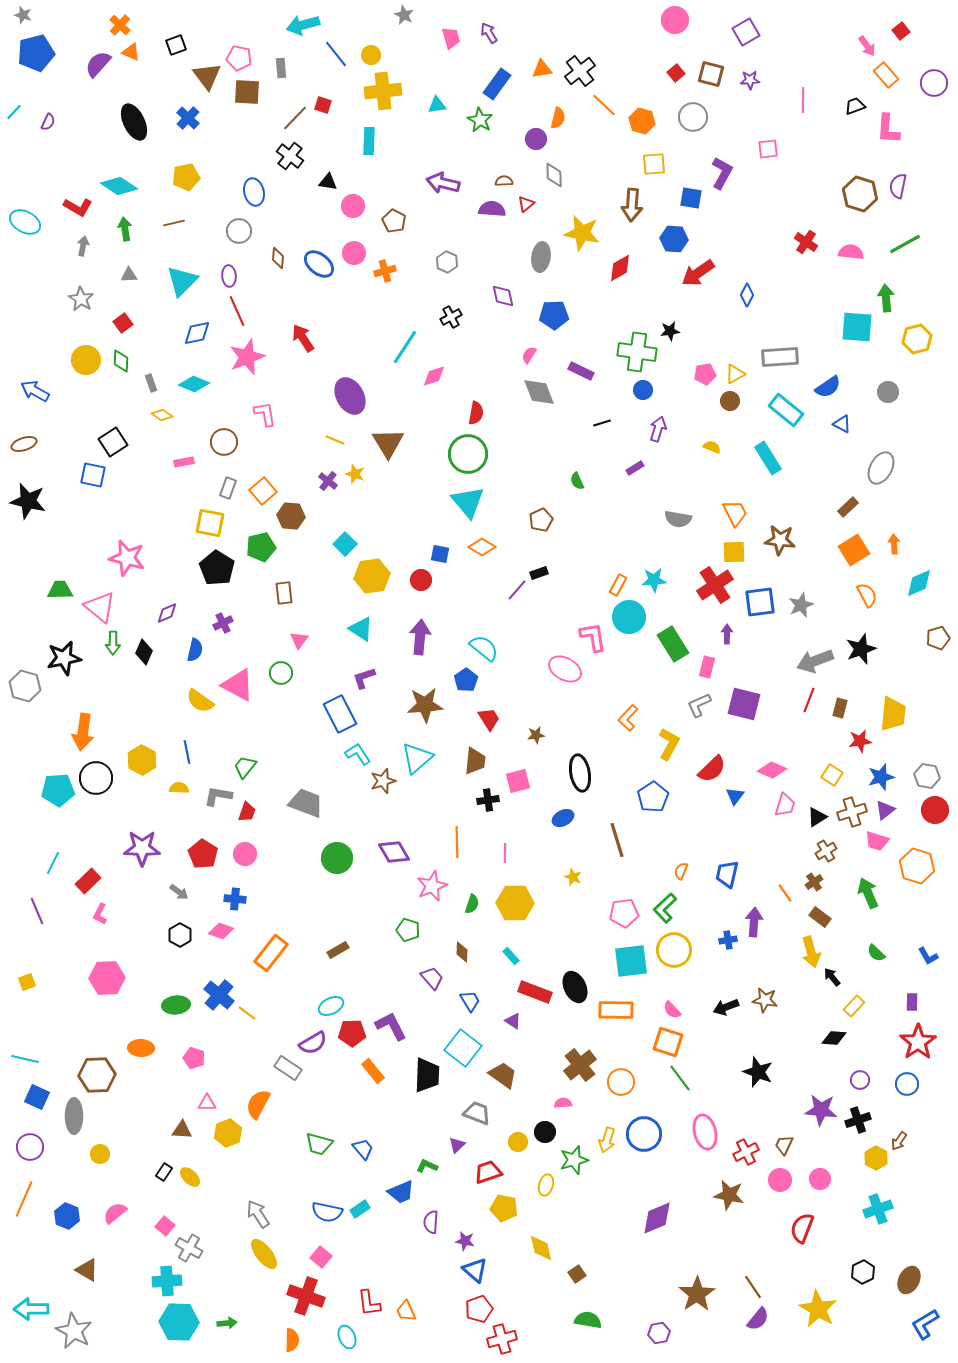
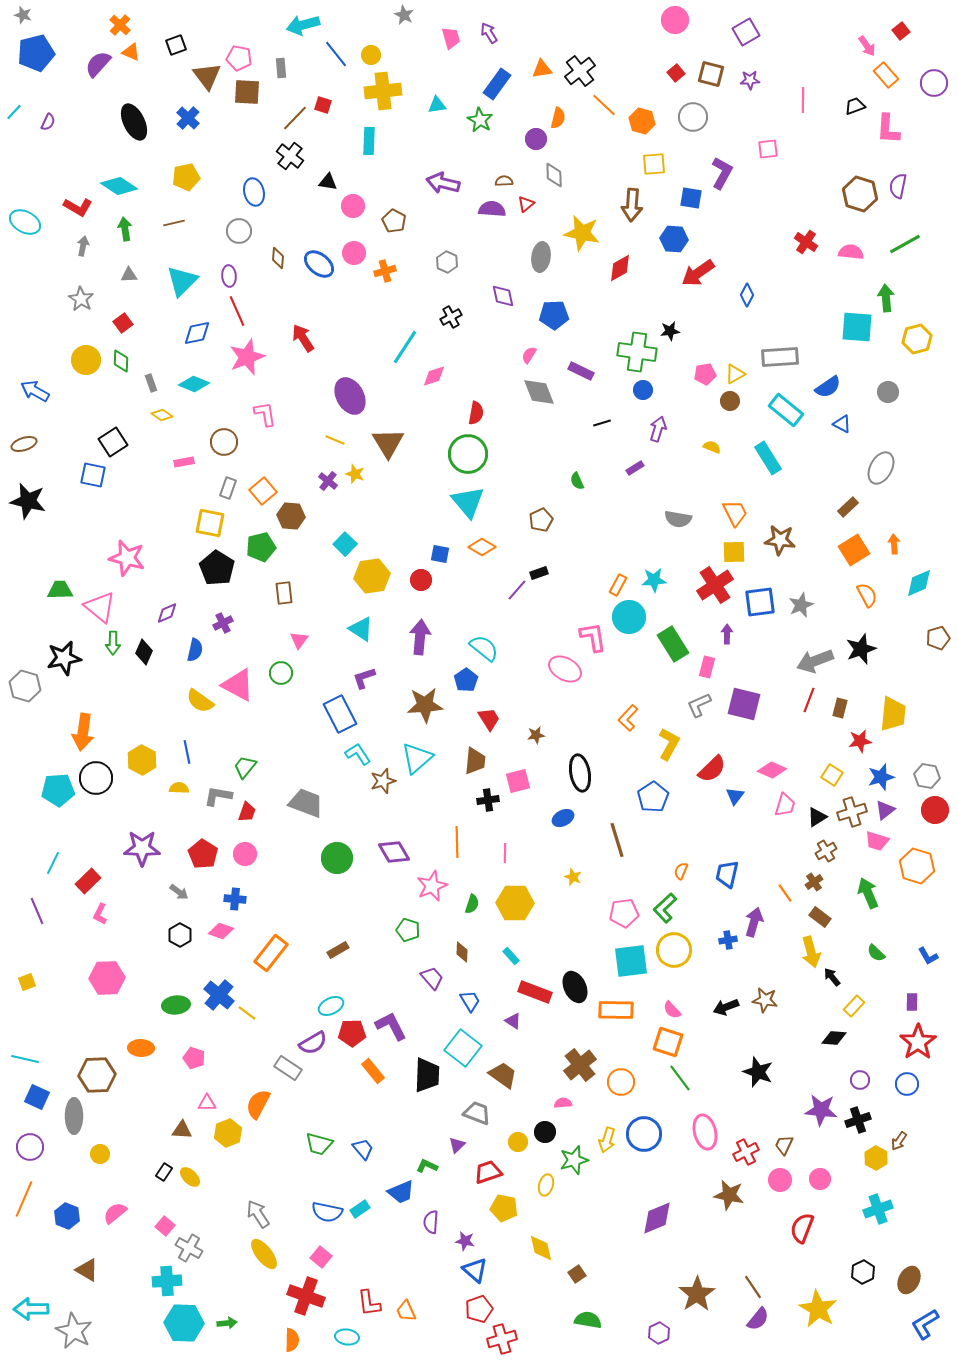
purple arrow at (754, 922): rotated 12 degrees clockwise
cyan hexagon at (179, 1322): moved 5 px right, 1 px down
purple hexagon at (659, 1333): rotated 15 degrees counterclockwise
cyan ellipse at (347, 1337): rotated 60 degrees counterclockwise
